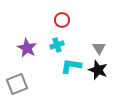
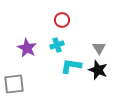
gray square: moved 3 px left; rotated 15 degrees clockwise
